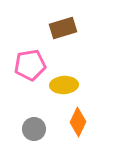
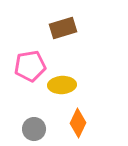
pink pentagon: moved 1 px down
yellow ellipse: moved 2 px left
orange diamond: moved 1 px down
